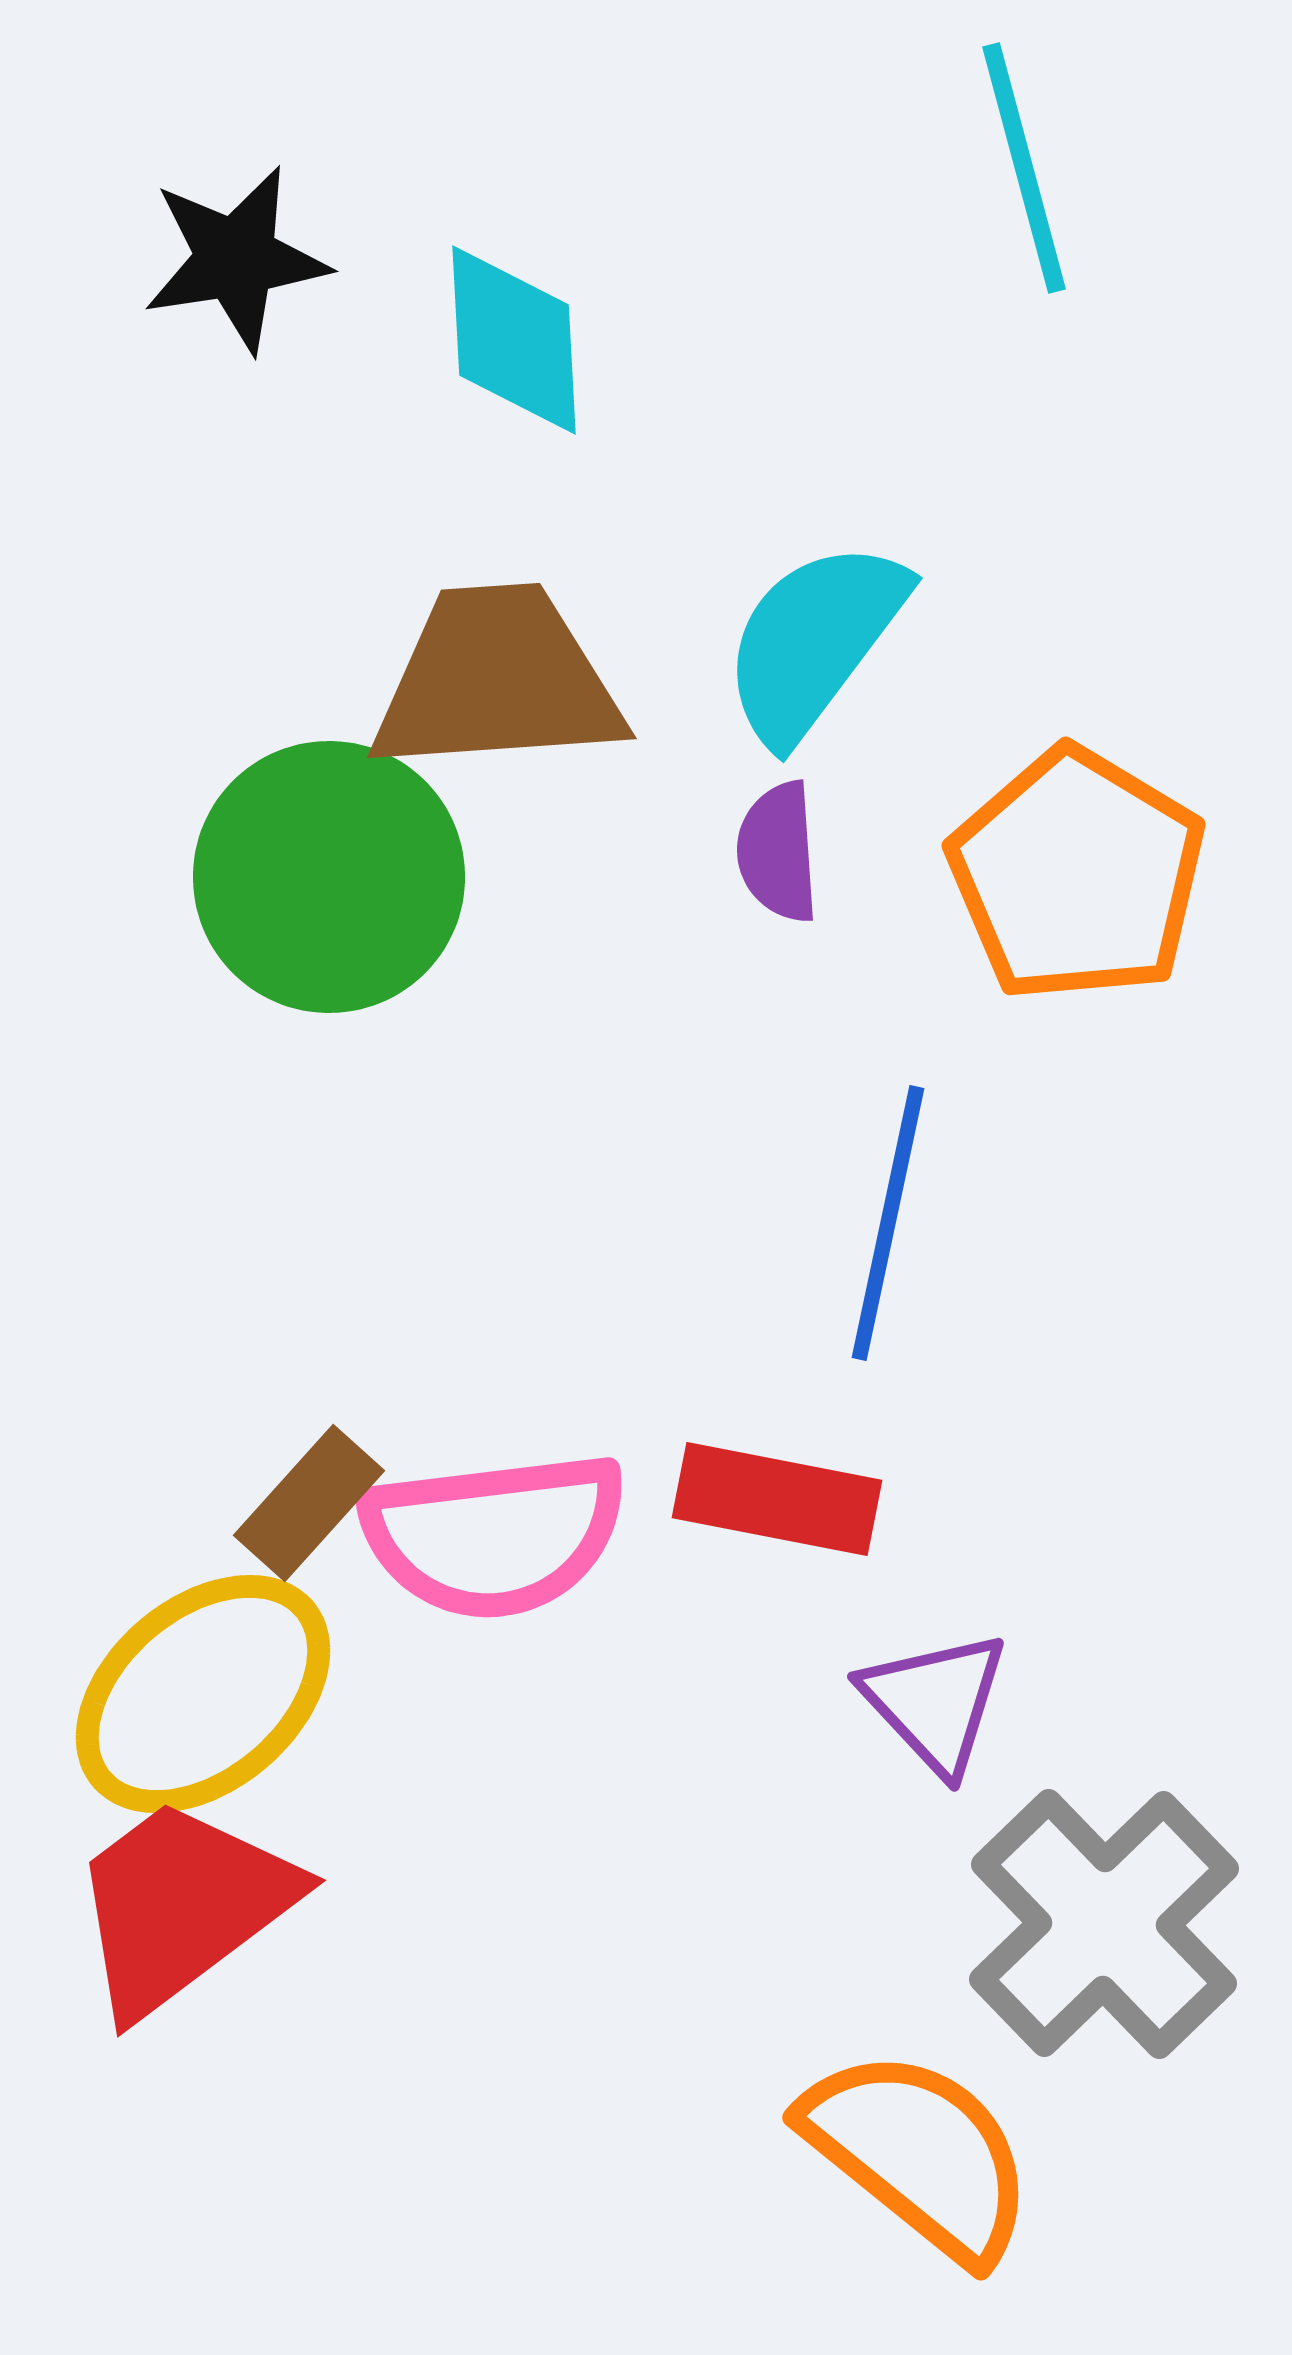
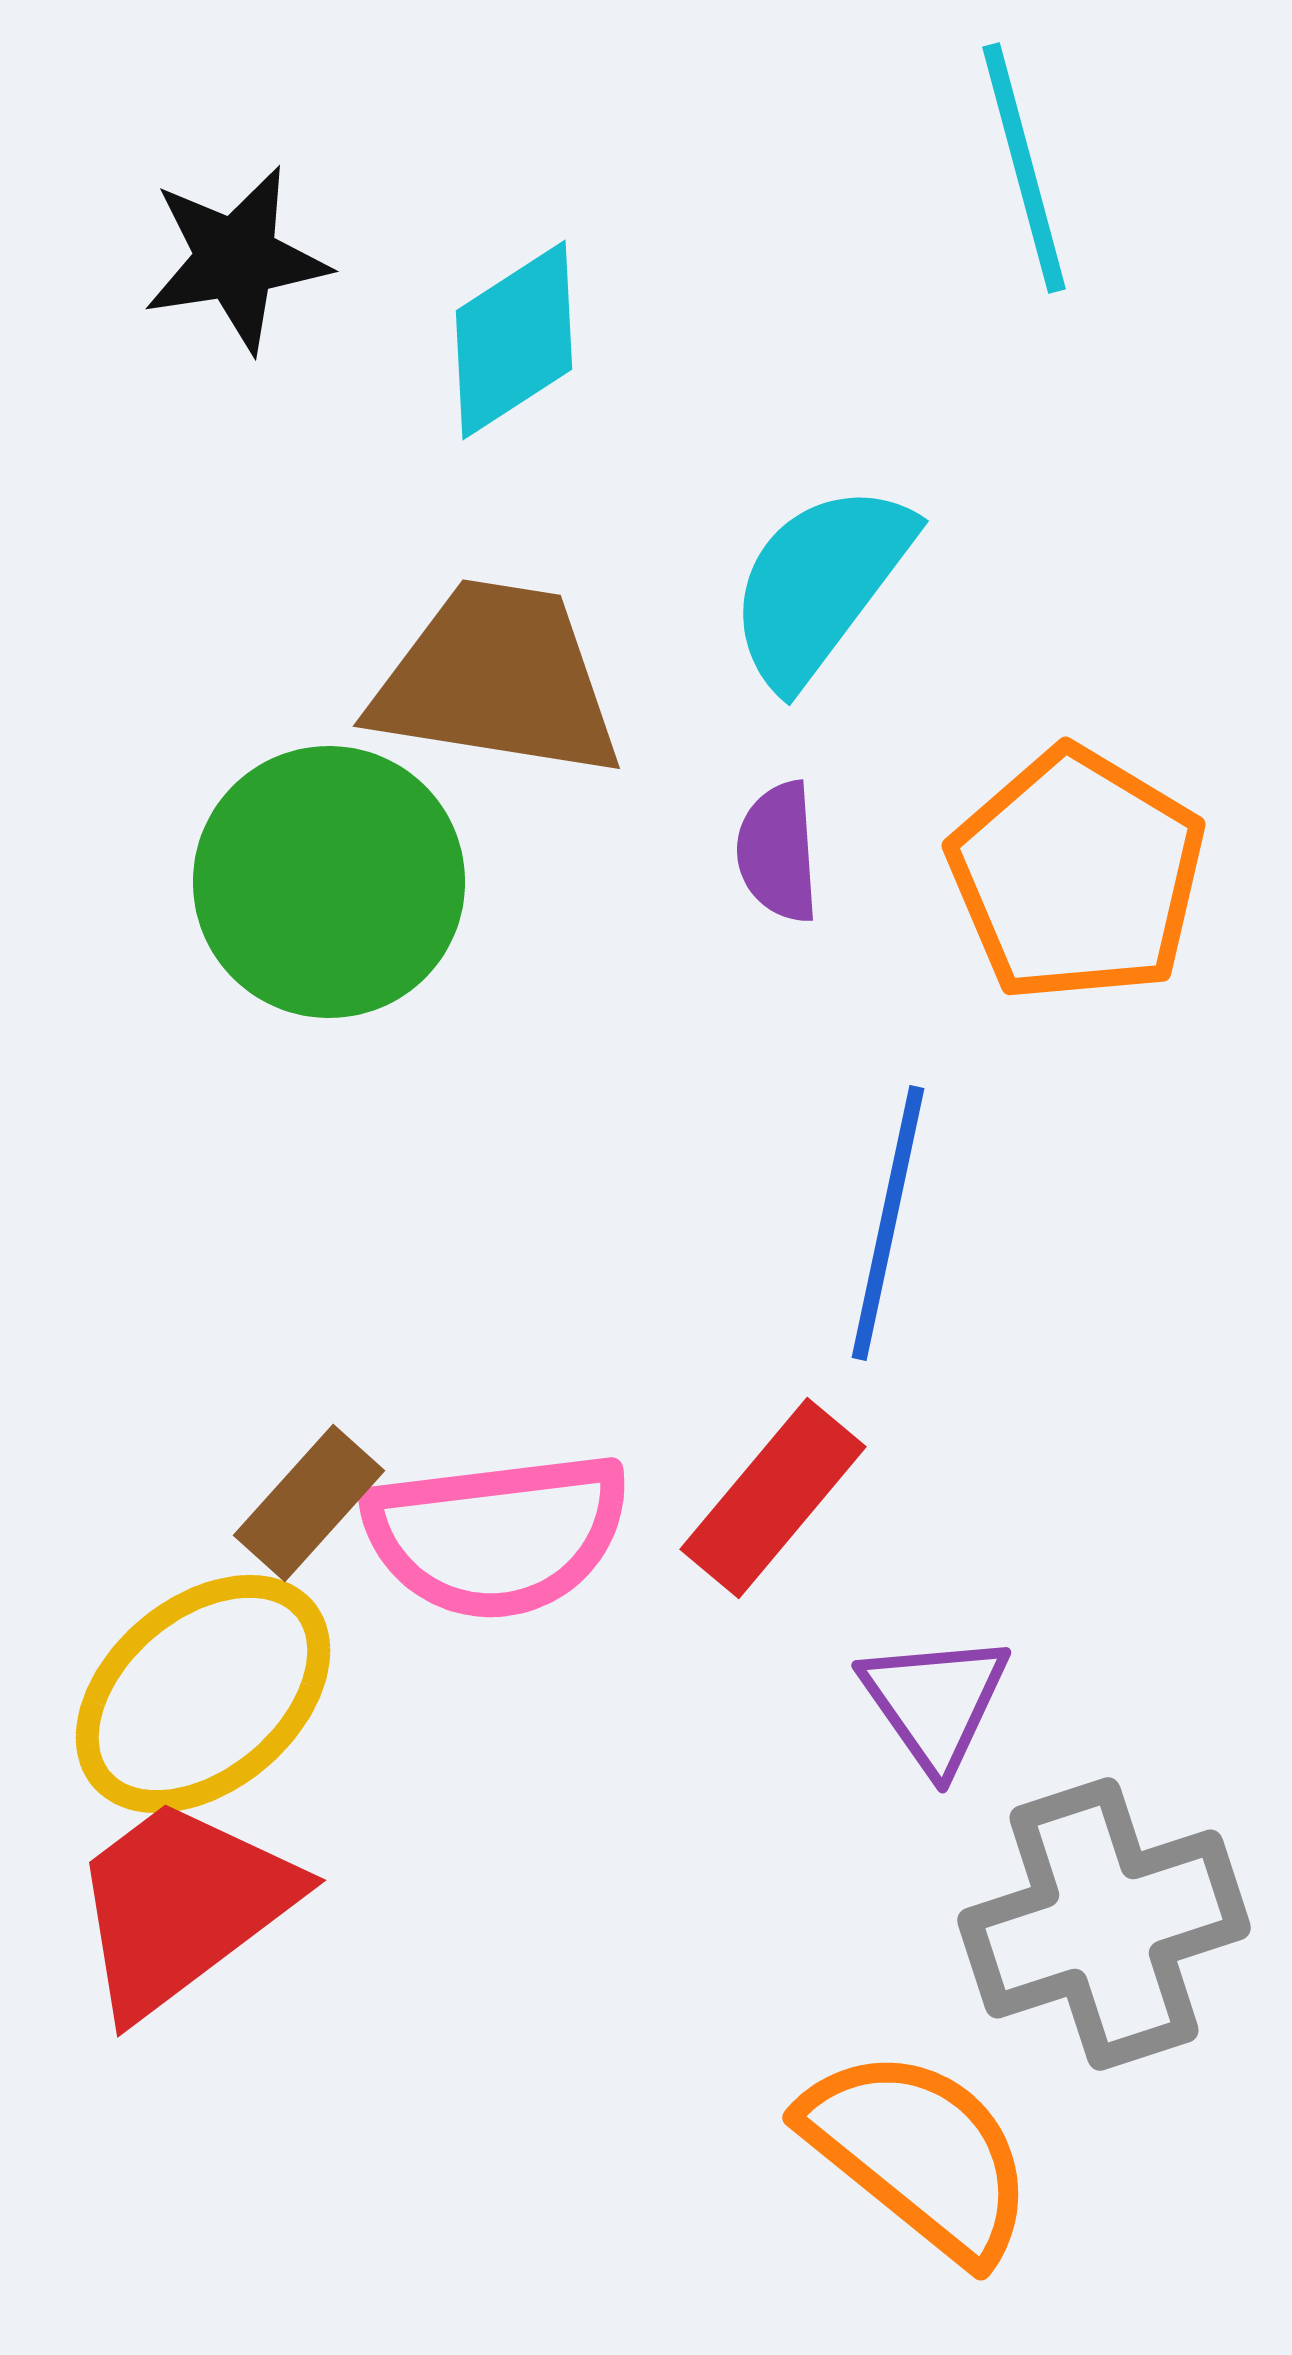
cyan diamond: rotated 60 degrees clockwise
cyan semicircle: moved 6 px right, 57 px up
brown trapezoid: rotated 13 degrees clockwise
green circle: moved 5 px down
red rectangle: moved 4 px left, 1 px up; rotated 61 degrees counterclockwise
pink semicircle: moved 3 px right
purple triangle: rotated 8 degrees clockwise
gray cross: rotated 26 degrees clockwise
